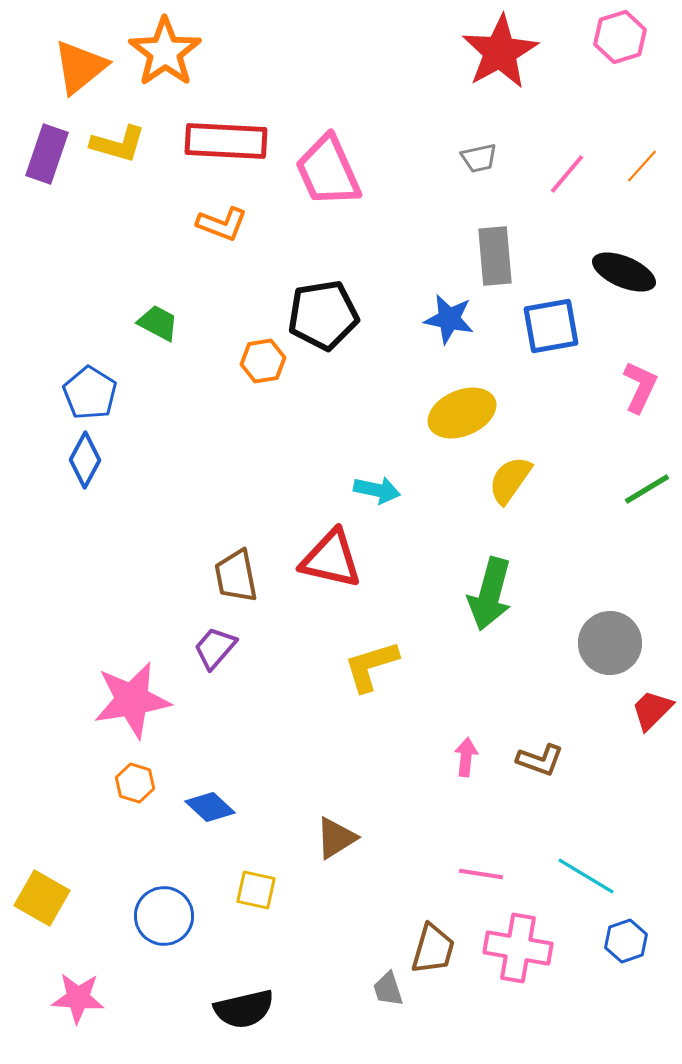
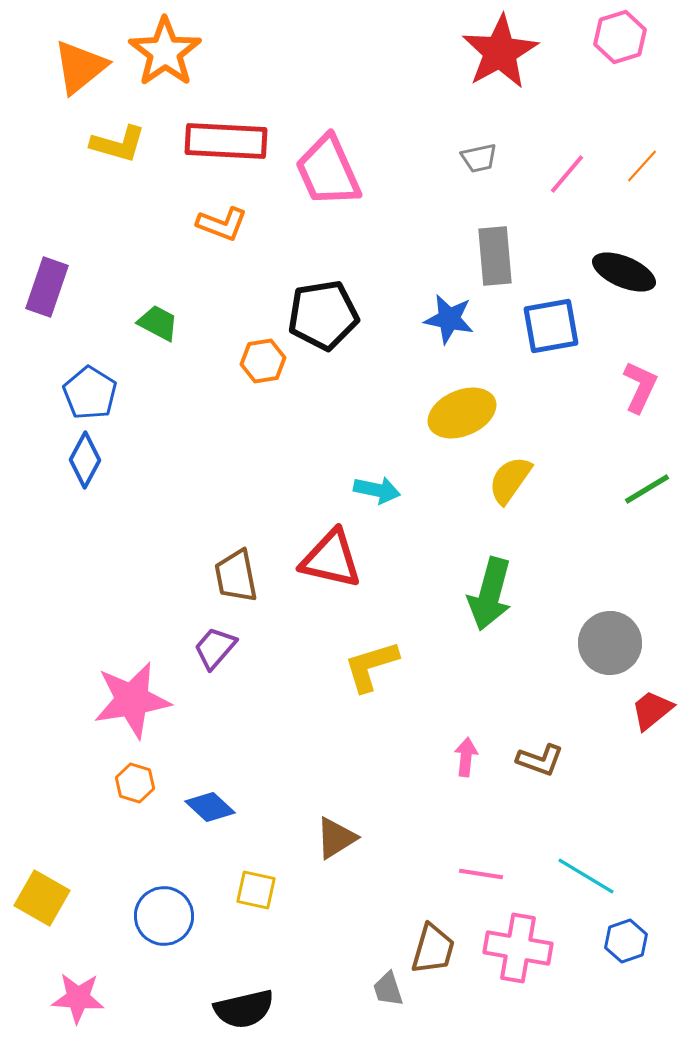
purple rectangle at (47, 154): moved 133 px down
red trapezoid at (652, 710): rotated 6 degrees clockwise
